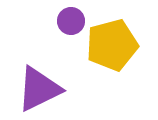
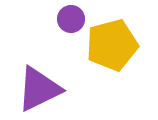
purple circle: moved 2 px up
